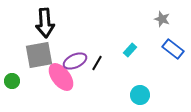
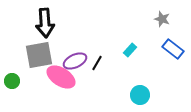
pink ellipse: rotated 20 degrees counterclockwise
